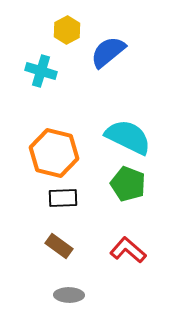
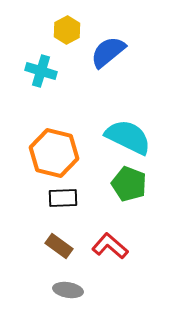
green pentagon: moved 1 px right
red L-shape: moved 18 px left, 4 px up
gray ellipse: moved 1 px left, 5 px up; rotated 8 degrees clockwise
